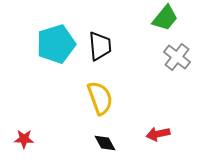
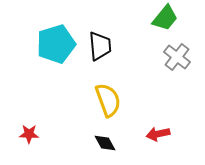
yellow semicircle: moved 8 px right, 2 px down
red star: moved 5 px right, 5 px up
